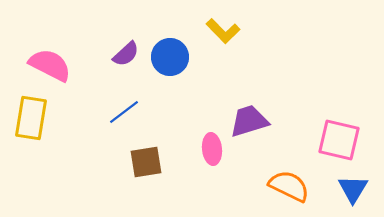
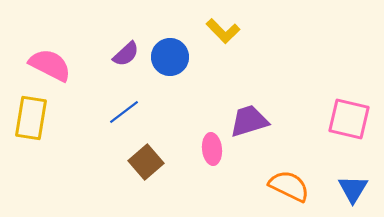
pink square: moved 10 px right, 21 px up
brown square: rotated 32 degrees counterclockwise
